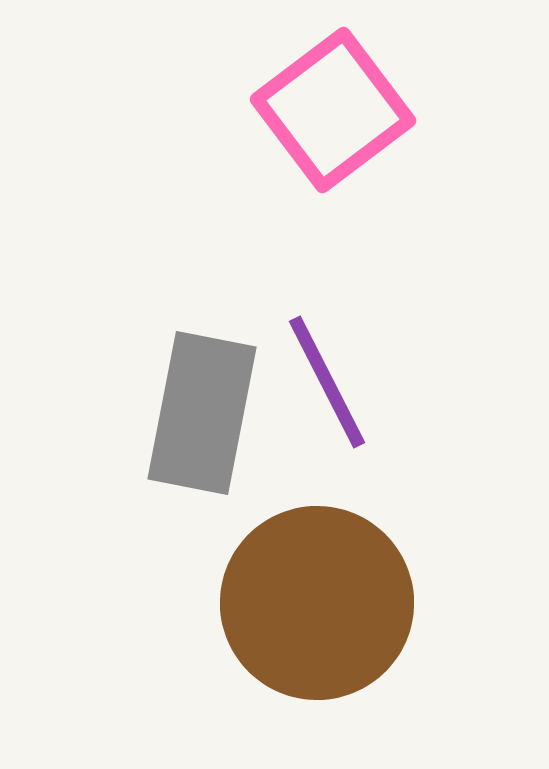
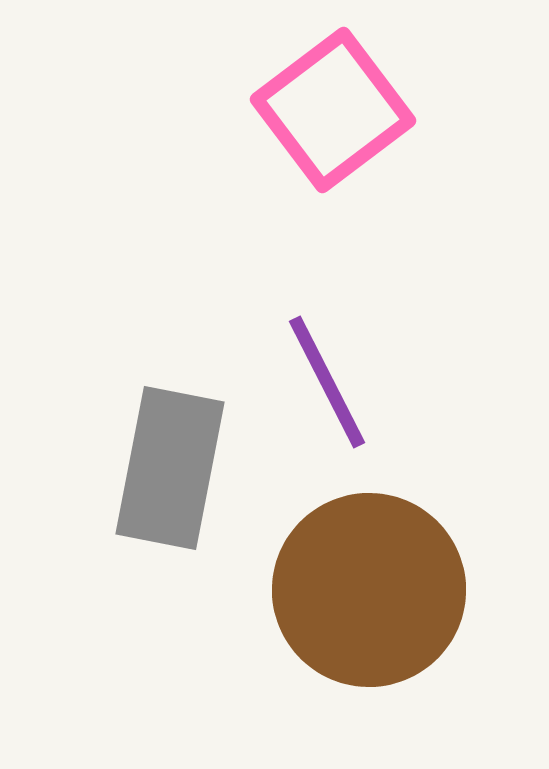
gray rectangle: moved 32 px left, 55 px down
brown circle: moved 52 px right, 13 px up
